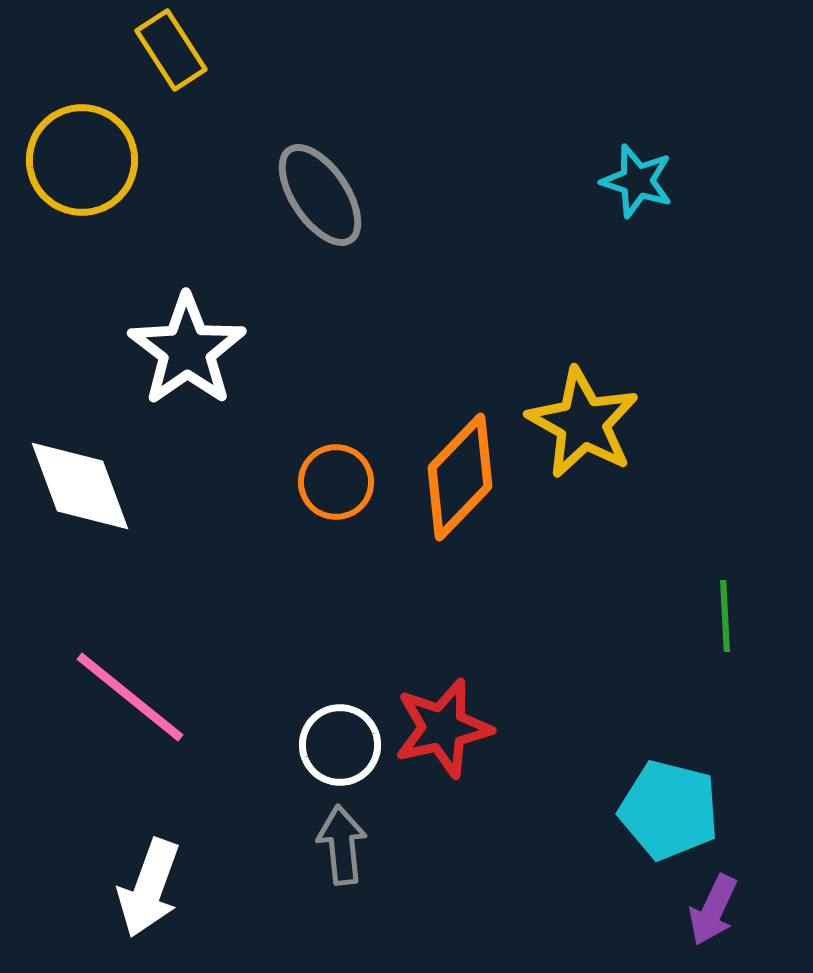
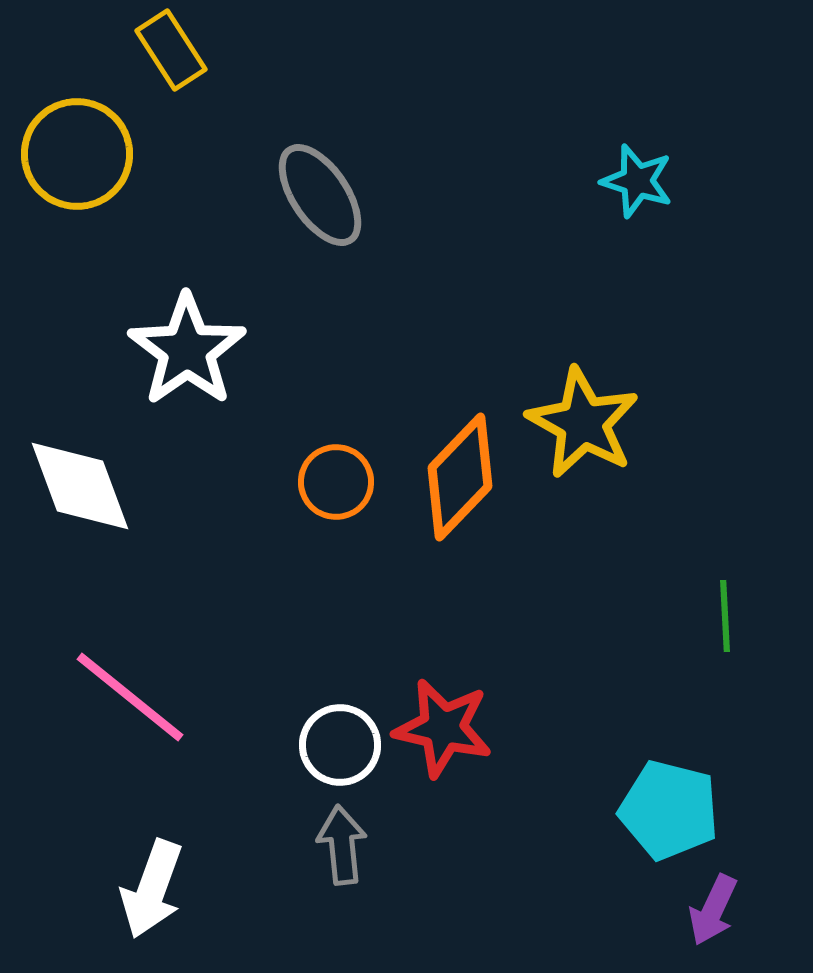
yellow circle: moved 5 px left, 6 px up
red star: rotated 26 degrees clockwise
white arrow: moved 3 px right, 1 px down
